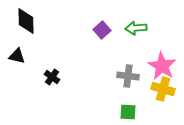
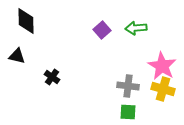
gray cross: moved 10 px down
